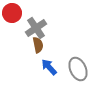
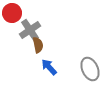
gray cross: moved 6 px left, 2 px down
gray ellipse: moved 12 px right
